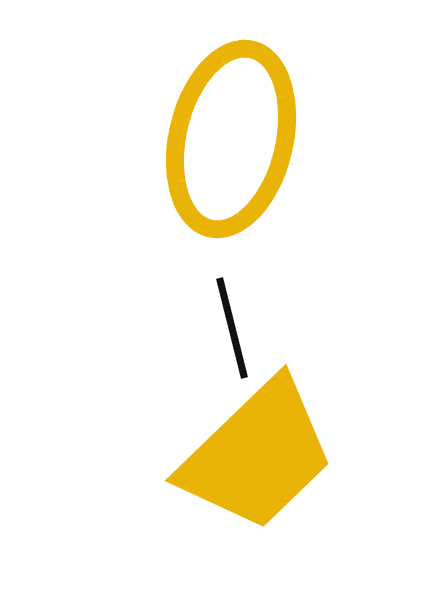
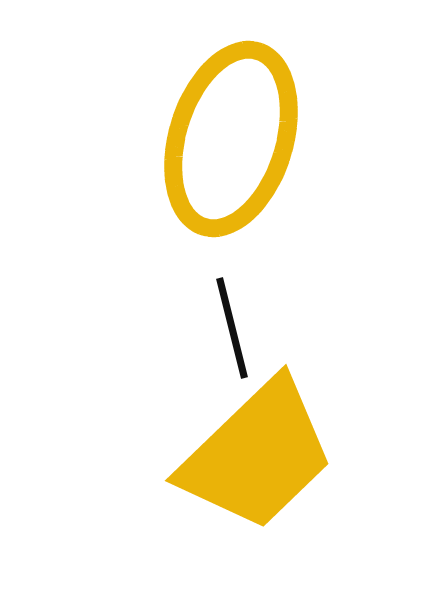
yellow ellipse: rotated 4 degrees clockwise
